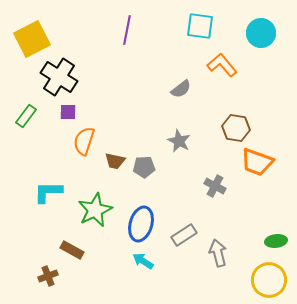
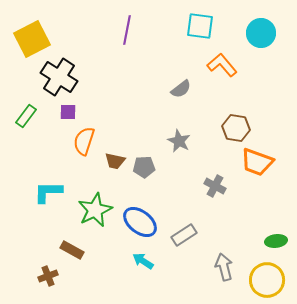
blue ellipse: moved 1 px left, 2 px up; rotated 68 degrees counterclockwise
gray arrow: moved 6 px right, 14 px down
yellow circle: moved 2 px left
